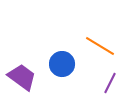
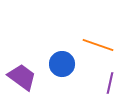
orange line: moved 2 px left, 1 px up; rotated 12 degrees counterclockwise
purple line: rotated 15 degrees counterclockwise
